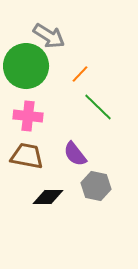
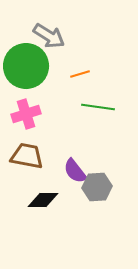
orange line: rotated 30 degrees clockwise
green line: rotated 36 degrees counterclockwise
pink cross: moved 2 px left, 2 px up; rotated 24 degrees counterclockwise
purple semicircle: moved 17 px down
gray hexagon: moved 1 px right, 1 px down; rotated 16 degrees counterclockwise
black diamond: moved 5 px left, 3 px down
